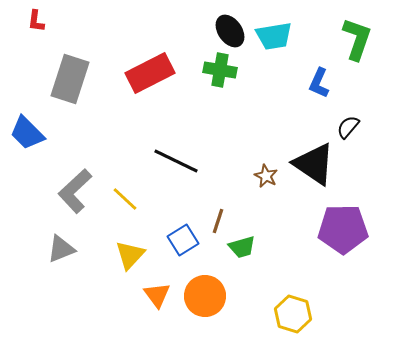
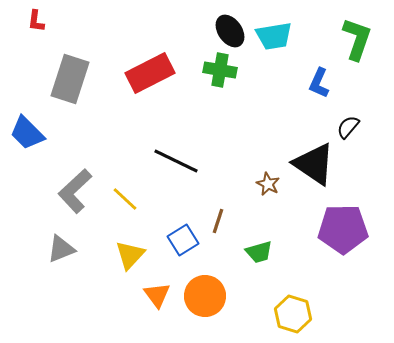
brown star: moved 2 px right, 8 px down
green trapezoid: moved 17 px right, 5 px down
